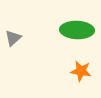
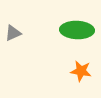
gray triangle: moved 5 px up; rotated 18 degrees clockwise
